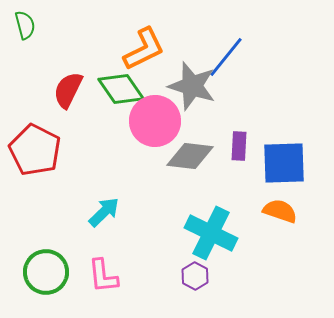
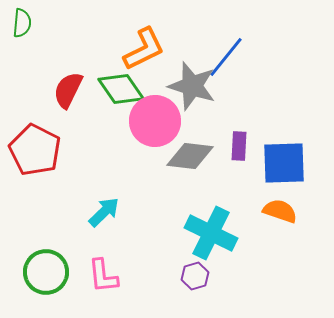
green semicircle: moved 3 px left, 2 px up; rotated 20 degrees clockwise
purple hexagon: rotated 16 degrees clockwise
